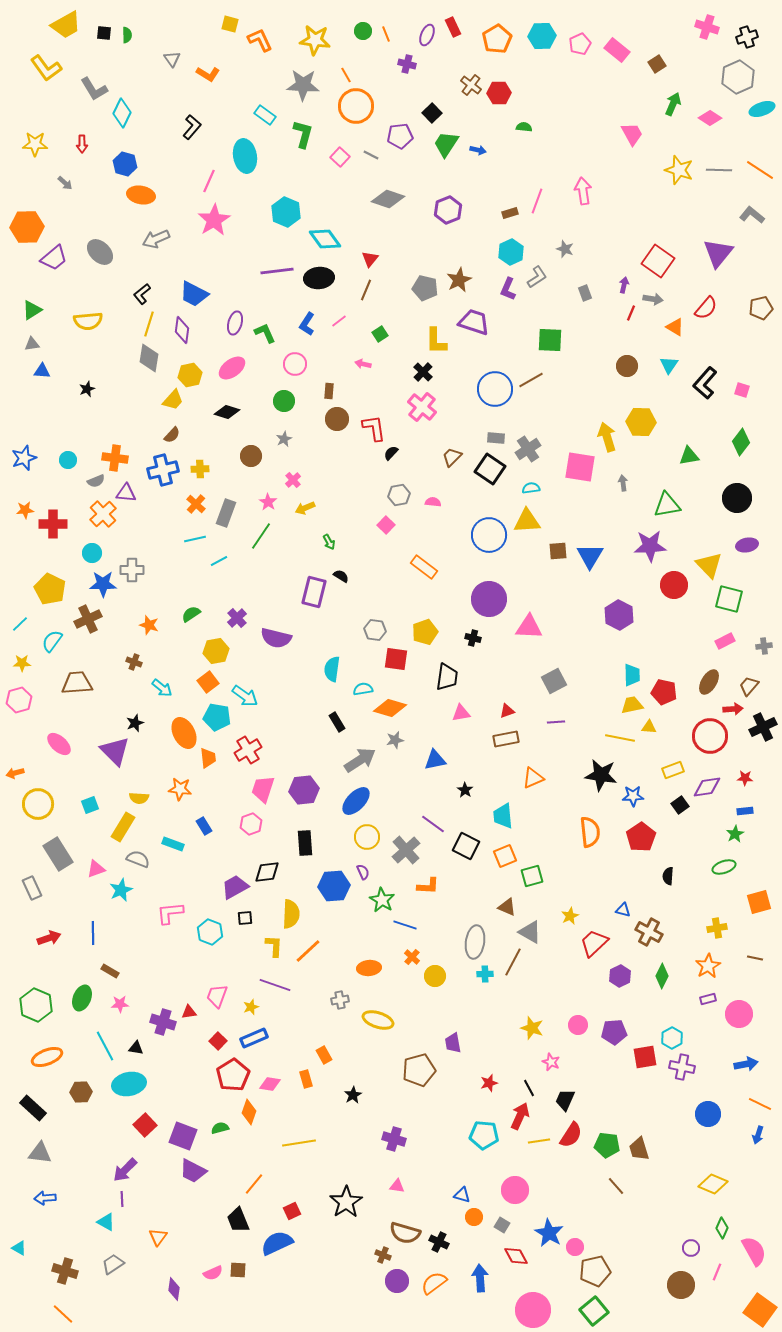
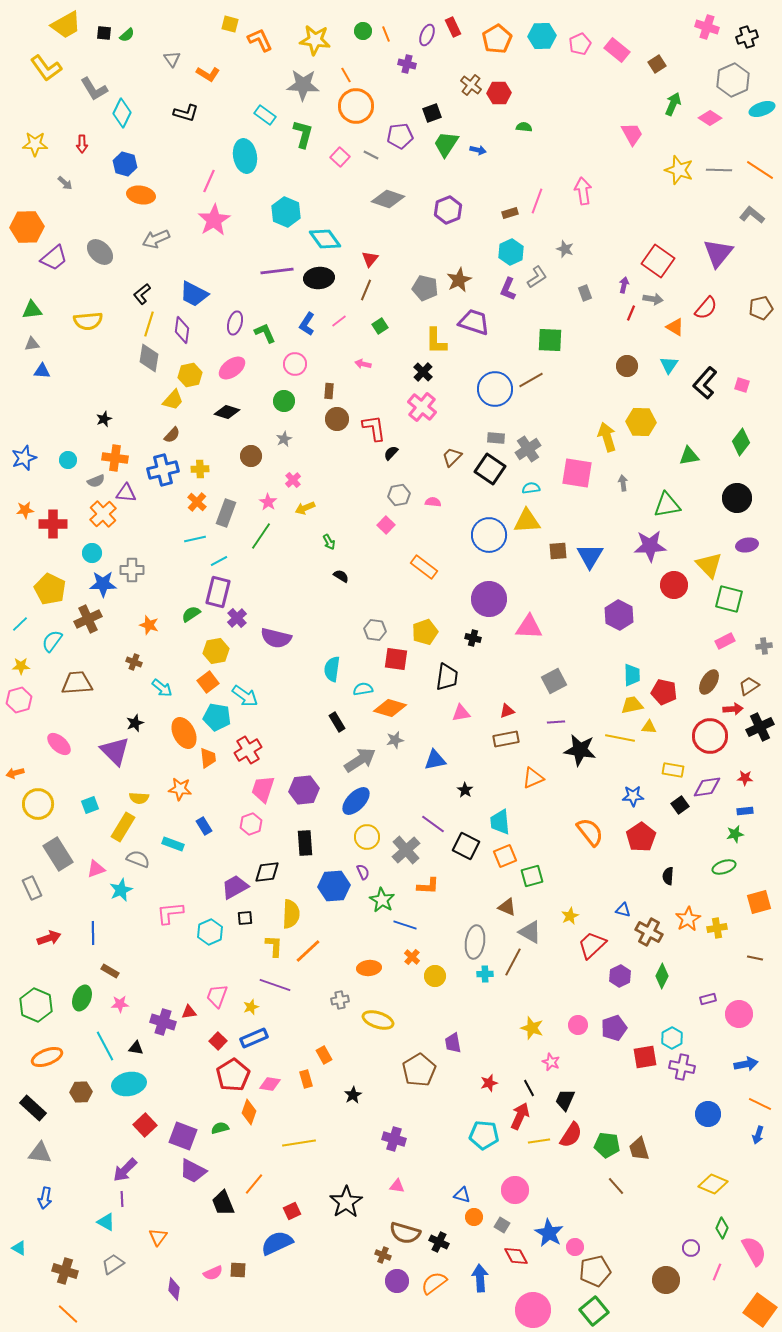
green semicircle at (127, 35): rotated 49 degrees clockwise
gray hexagon at (738, 77): moved 5 px left, 3 px down
black square at (432, 113): rotated 24 degrees clockwise
black L-shape at (192, 127): moved 6 px left, 14 px up; rotated 65 degrees clockwise
green triangle at (32, 310): rotated 25 degrees clockwise
green square at (380, 334): moved 8 px up
black star at (87, 389): moved 17 px right, 30 px down
pink square at (742, 390): moved 5 px up
pink square at (580, 467): moved 3 px left, 6 px down
orange cross at (196, 504): moved 1 px right, 2 px up
purple rectangle at (314, 592): moved 96 px left
yellow star at (22, 663): moved 1 px left, 3 px down
brown trapezoid at (749, 686): rotated 15 degrees clockwise
black cross at (763, 727): moved 3 px left
yellow rectangle at (673, 770): rotated 30 degrees clockwise
black star at (601, 775): moved 21 px left, 25 px up
cyan trapezoid at (503, 816): moved 3 px left, 6 px down
orange semicircle at (590, 832): rotated 32 degrees counterclockwise
green star at (735, 834): rotated 18 degrees clockwise
cyan hexagon at (210, 932): rotated 15 degrees clockwise
red trapezoid at (594, 943): moved 2 px left, 2 px down
orange star at (708, 966): moved 20 px left, 47 px up
purple pentagon at (614, 1032): moved 4 px up; rotated 15 degrees counterclockwise
brown pentagon at (419, 1070): rotated 16 degrees counterclockwise
blue arrow at (45, 1198): rotated 75 degrees counterclockwise
black trapezoid at (238, 1220): moved 15 px left, 17 px up
brown circle at (681, 1285): moved 15 px left, 5 px up
orange line at (63, 1314): moved 5 px right
